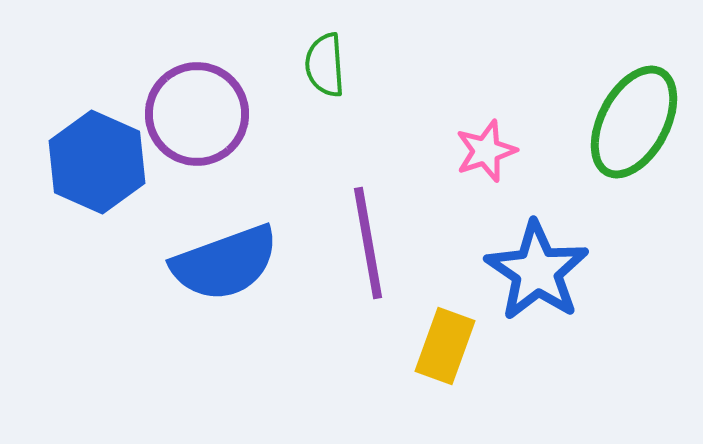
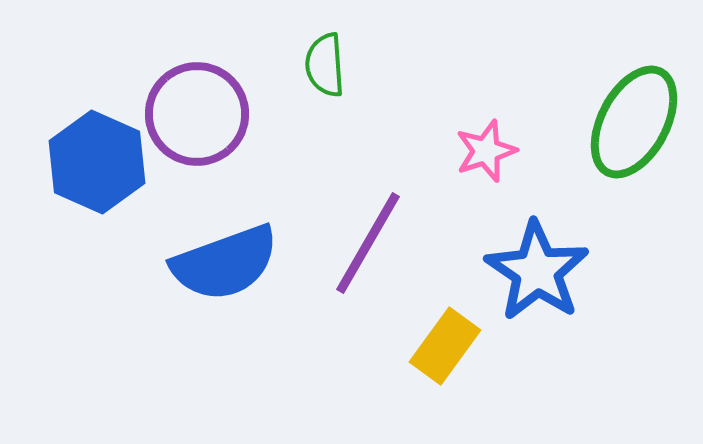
purple line: rotated 40 degrees clockwise
yellow rectangle: rotated 16 degrees clockwise
